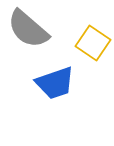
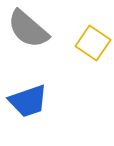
blue trapezoid: moved 27 px left, 18 px down
